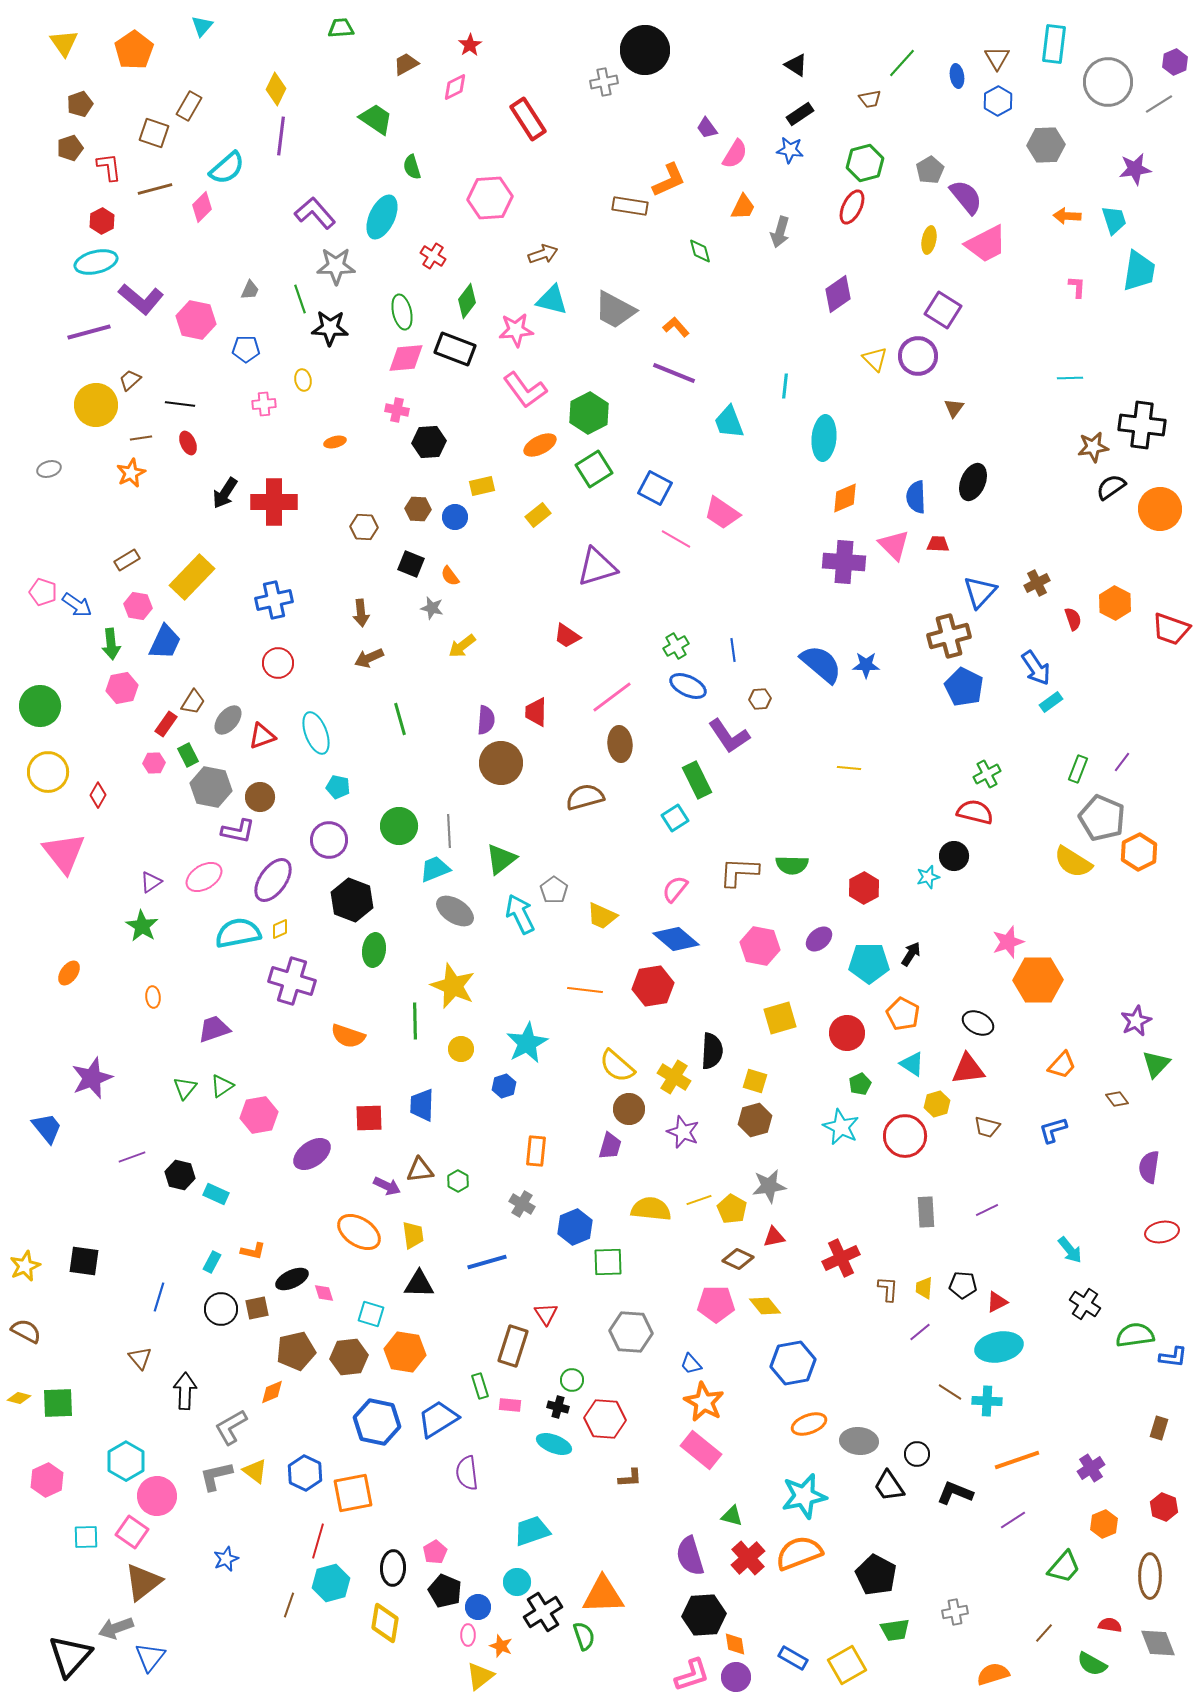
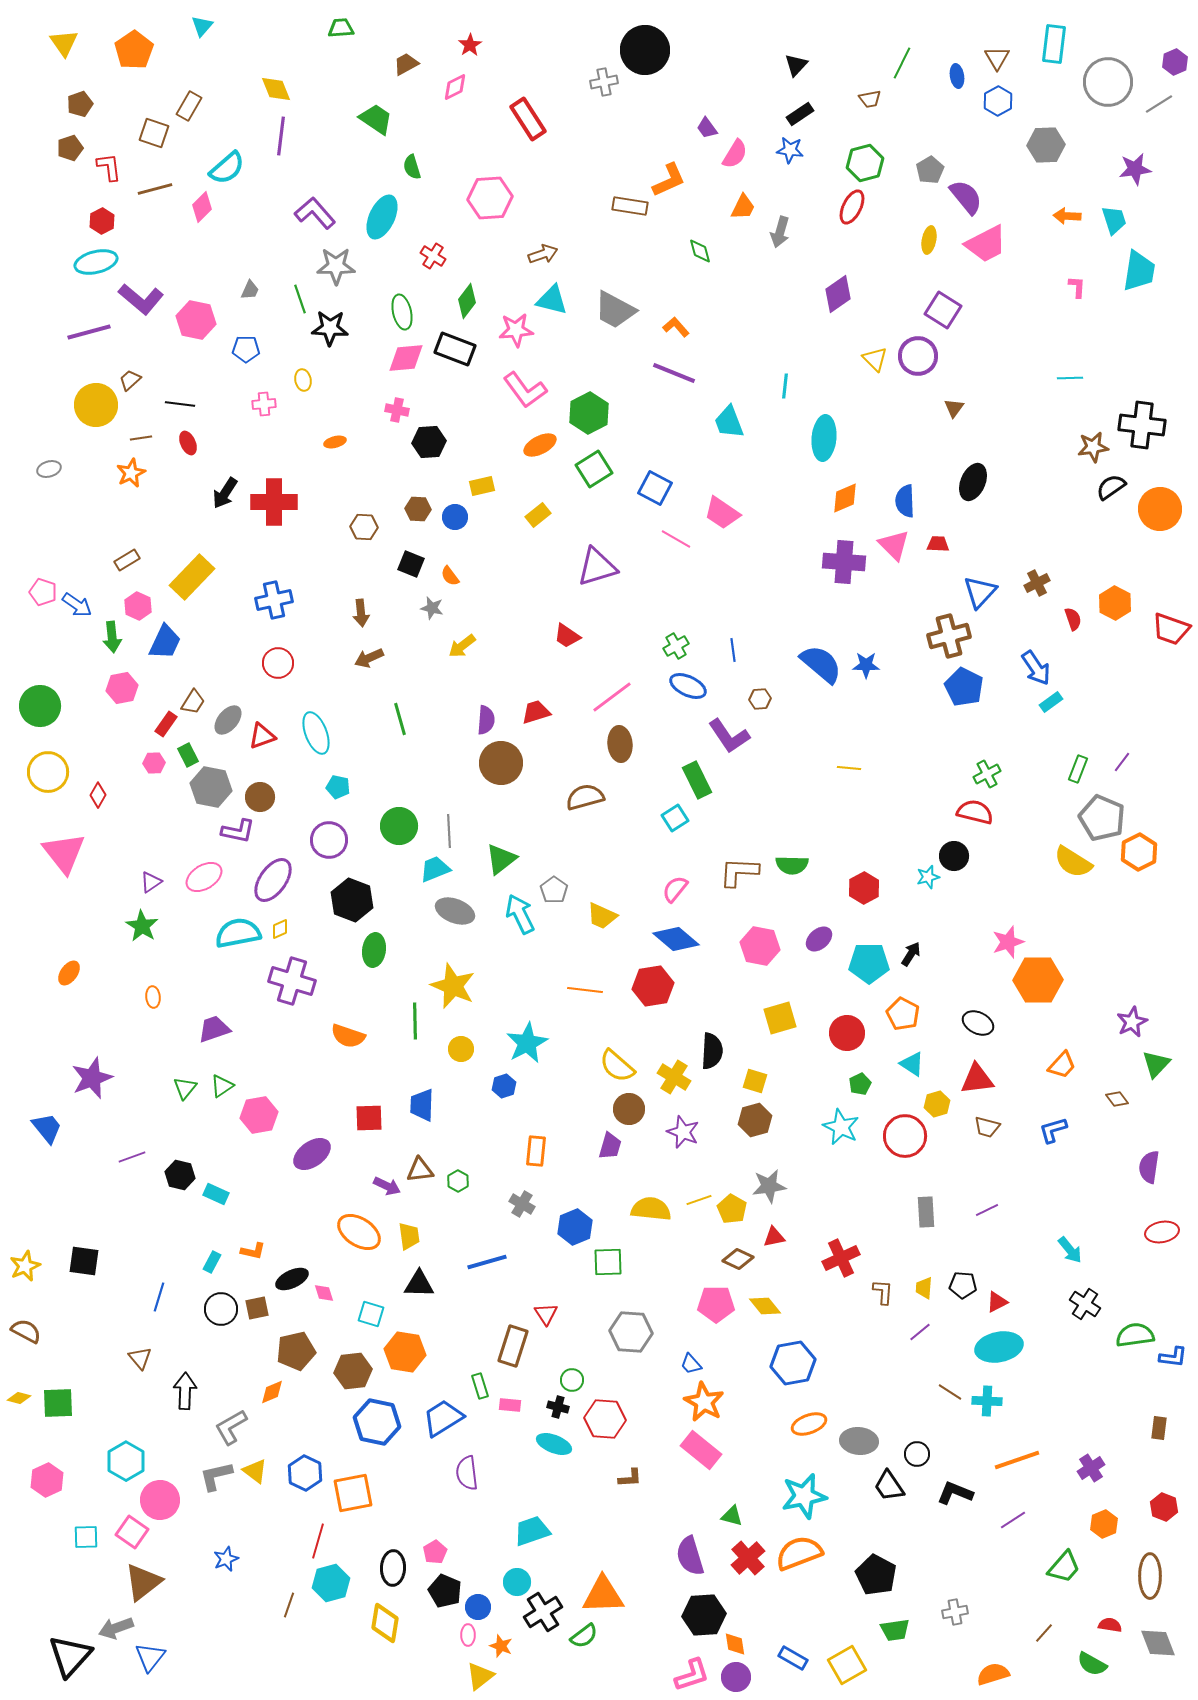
green line at (902, 63): rotated 16 degrees counterclockwise
black triangle at (796, 65): rotated 40 degrees clockwise
yellow diamond at (276, 89): rotated 48 degrees counterclockwise
blue semicircle at (916, 497): moved 11 px left, 4 px down
pink hexagon at (138, 606): rotated 16 degrees clockwise
green arrow at (111, 644): moved 1 px right, 7 px up
red trapezoid at (536, 712): rotated 72 degrees clockwise
gray ellipse at (455, 911): rotated 12 degrees counterclockwise
purple star at (1136, 1021): moved 4 px left, 1 px down
red triangle at (968, 1069): moved 9 px right, 10 px down
yellow trapezoid at (413, 1235): moved 4 px left, 1 px down
brown L-shape at (888, 1289): moved 5 px left, 3 px down
brown hexagon at (349, 1357): moved 4 px right, 14 px down
blue trapezoid at (438, 1419): moved 5 px right, 1 px up
brown rectangle at (1159, 1428): rotated 10 degrees counterclockwise
pink circle at (157, 1496): moved 3 px right, 4 px down
green semicircle at (584, 1636): rotated 72 degrees clockwise
